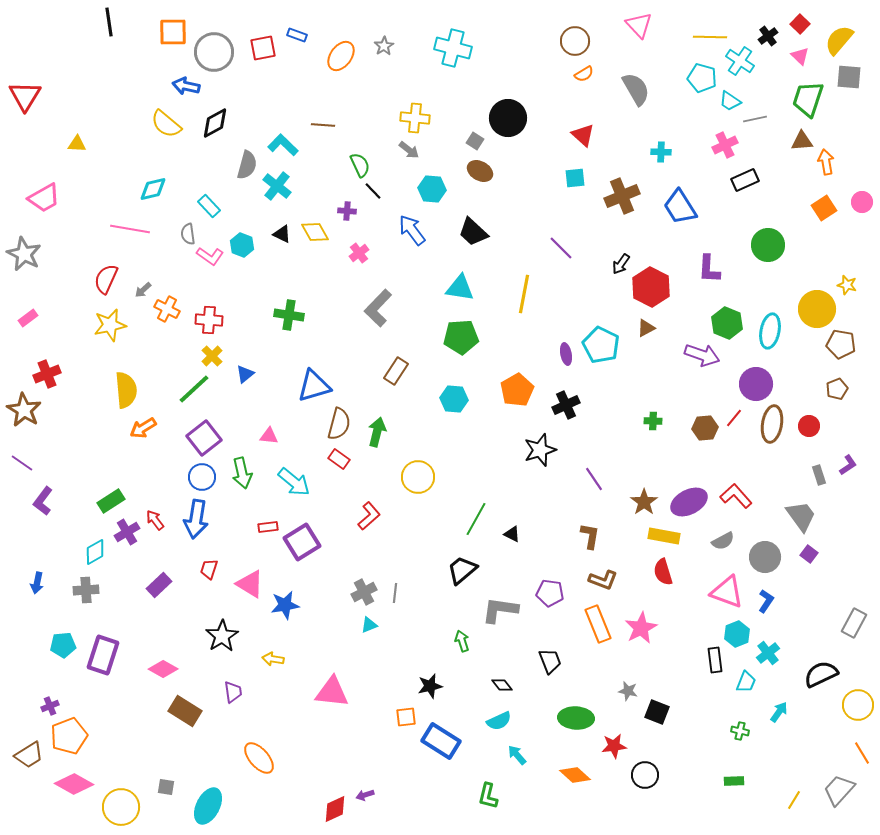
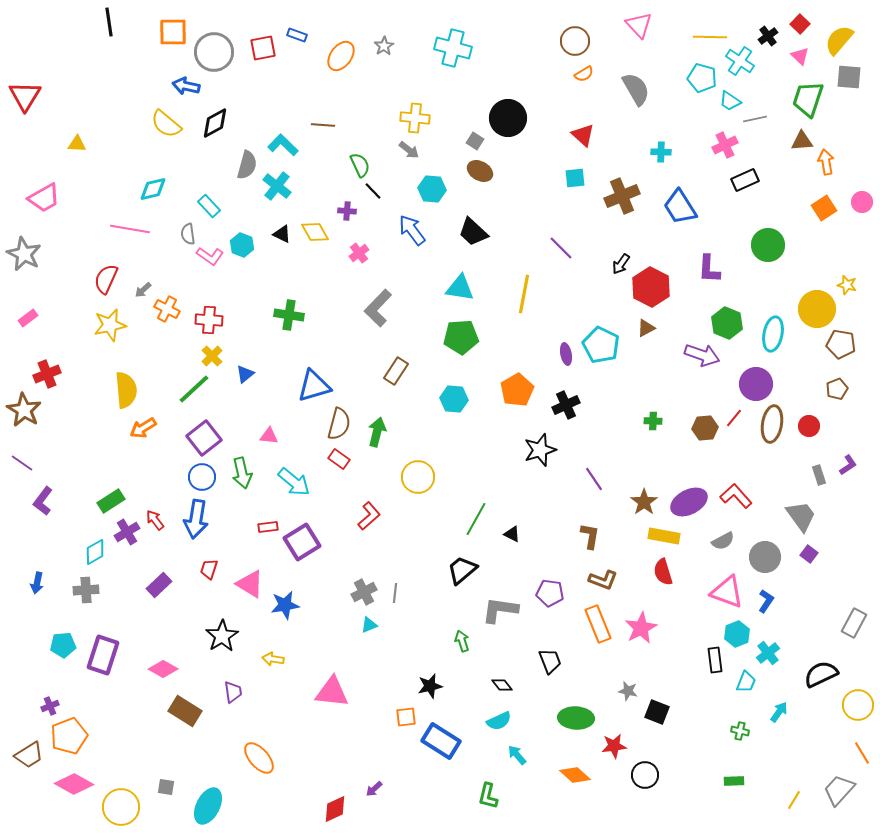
cyan ellipse at (770, 331): moved 3 px right, 3 px down
purple arrow at (365, 795): moved 9 px right, 6 px up; rotated 24 degrees counterclockwise
